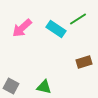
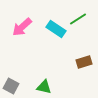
pink arrow: moved 1 px up
